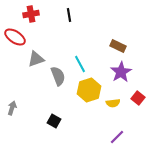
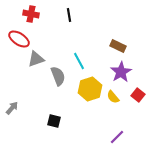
red cross: rotated 21 degrees clockwise
red ellipse: moved 4 px right, 2 px down
cyan line: moved 1 px left, 3 px up
yellow hexagon: moved 1 px right, 1 px up
red square: moved 3 px up
yellow semicircle: moved 6 px up; rotated 56 degrees clockwise
gray arrow: rotated 24 degrees clockwise
black square: rotated 16 degrees counterclockwise
